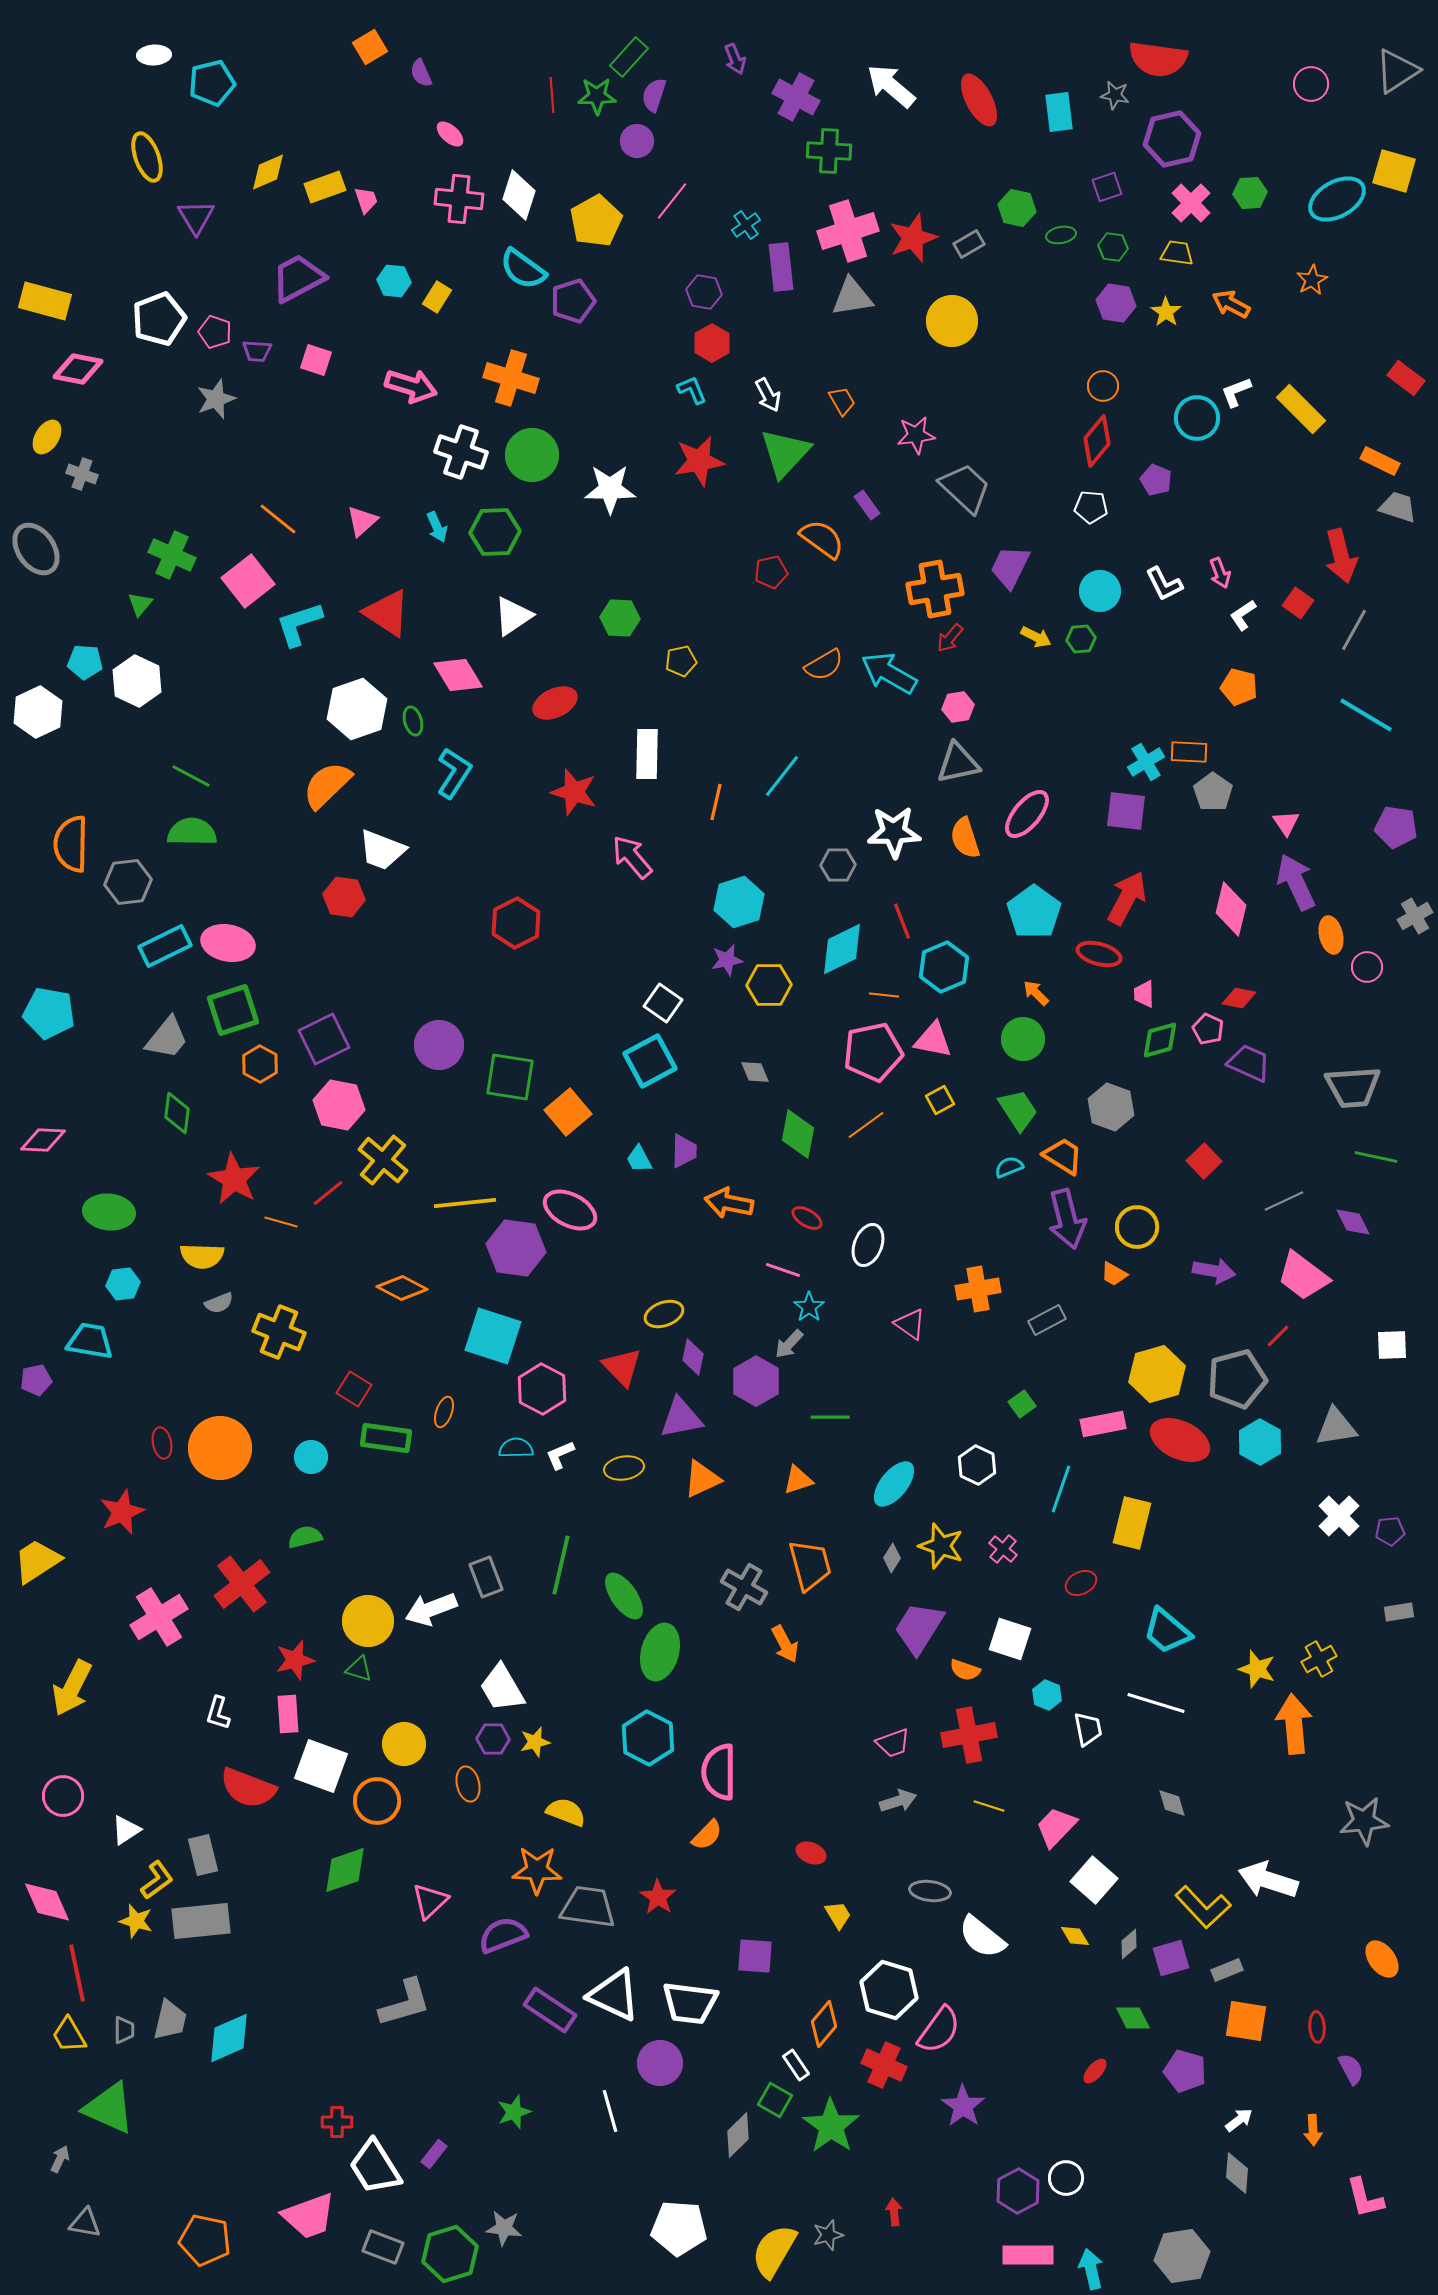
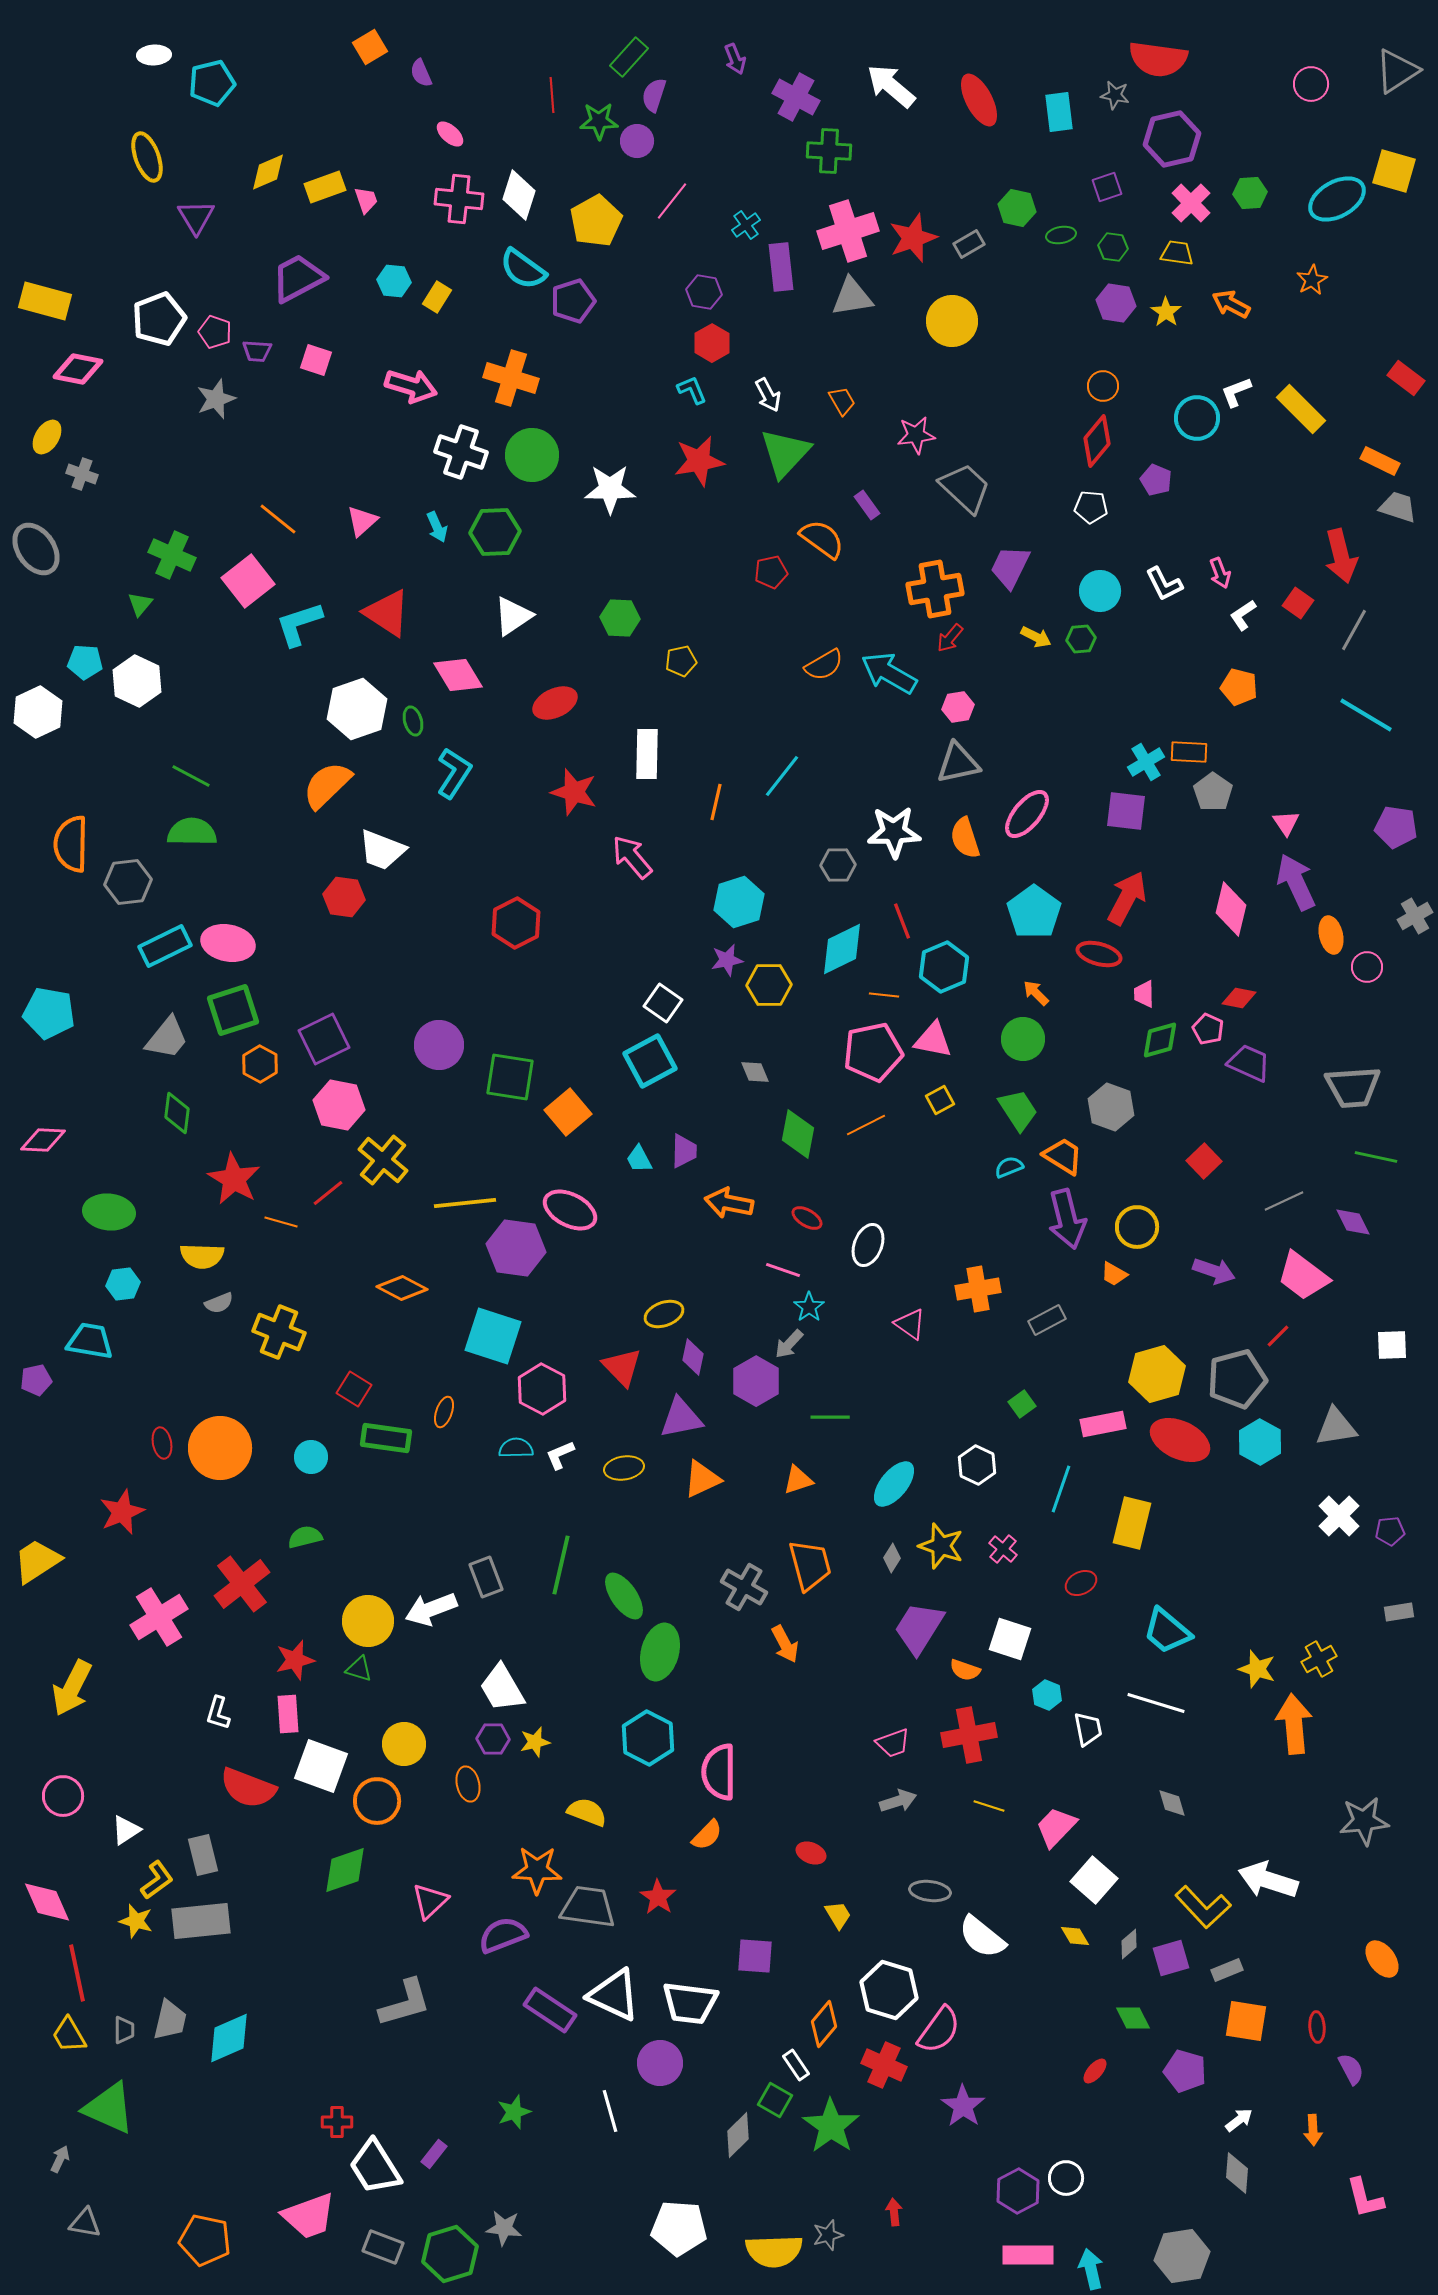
green star at (597, 96): moved 2 px right, 25 px down
orange line at (866, 1125): rotated 9 degrees clockwise
purple arrow at (1214, 1271): rotated 9 degrees clockwise
yellow semicircle at (566, 1812): moved 21 px right
yellow semicircle at (774, 2251): rotated 122 degrees counterclockwise
